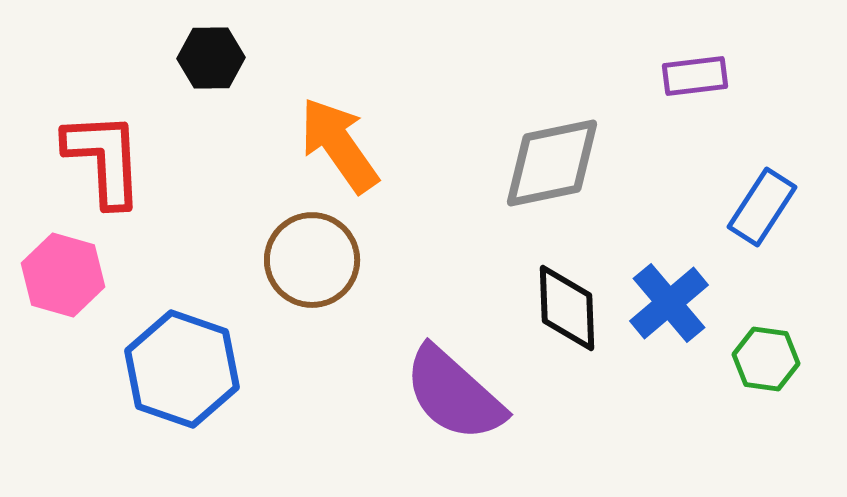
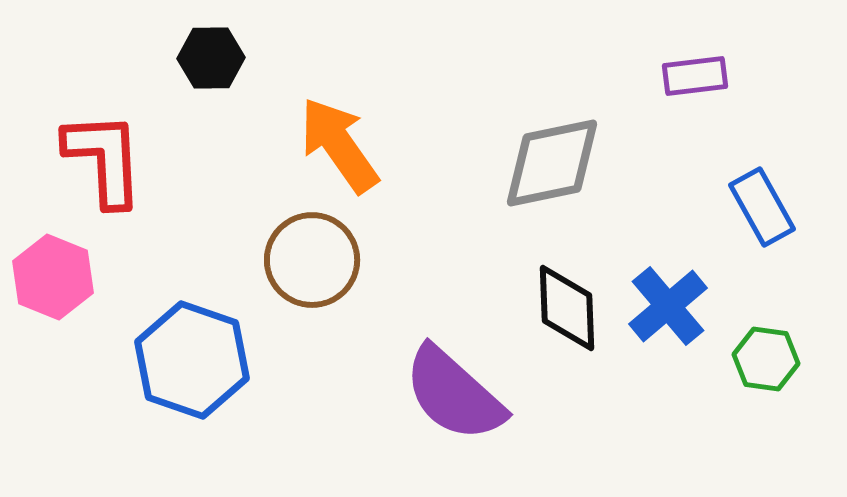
blue rectangle: rotated 62 degrees counterclockwise
pink hexagon: moved 10 px left, 2 px down; rotated 6 degrees clockwise
blue cross: moved 1 px left, 3 px down
blue hexagon: moved 10 px right, 9 px up
